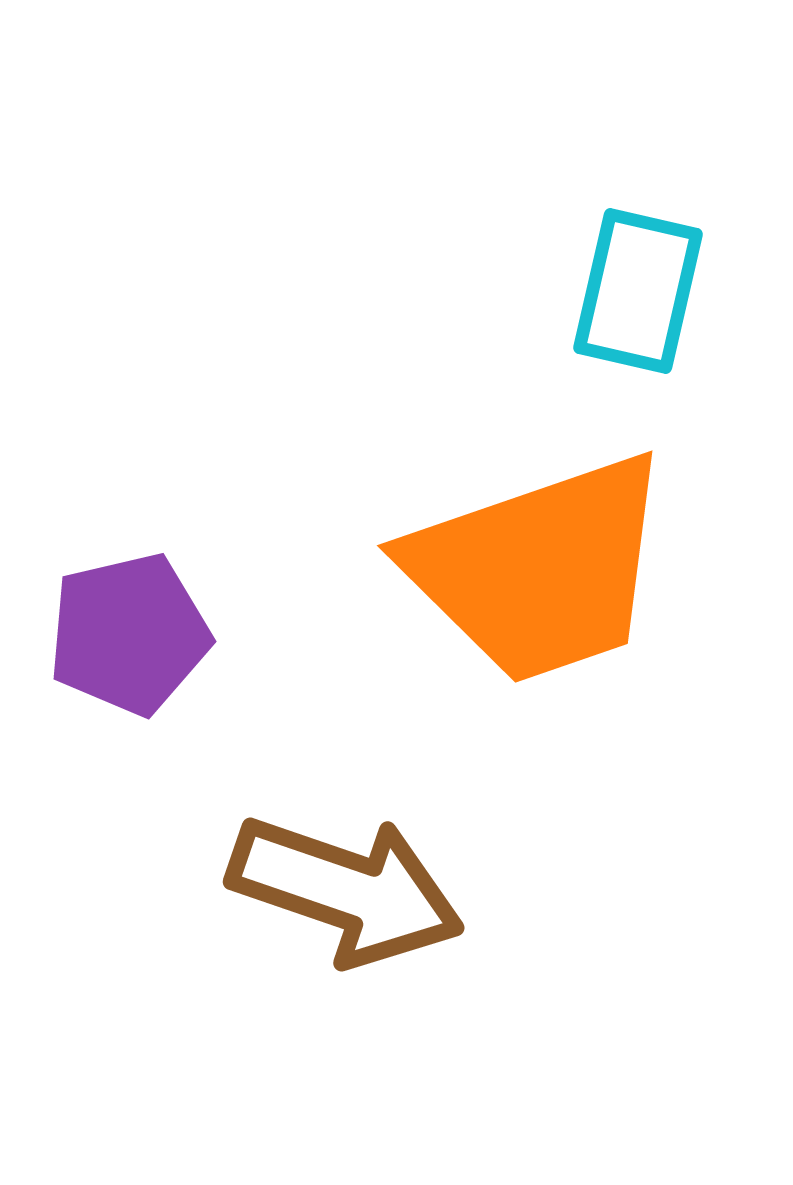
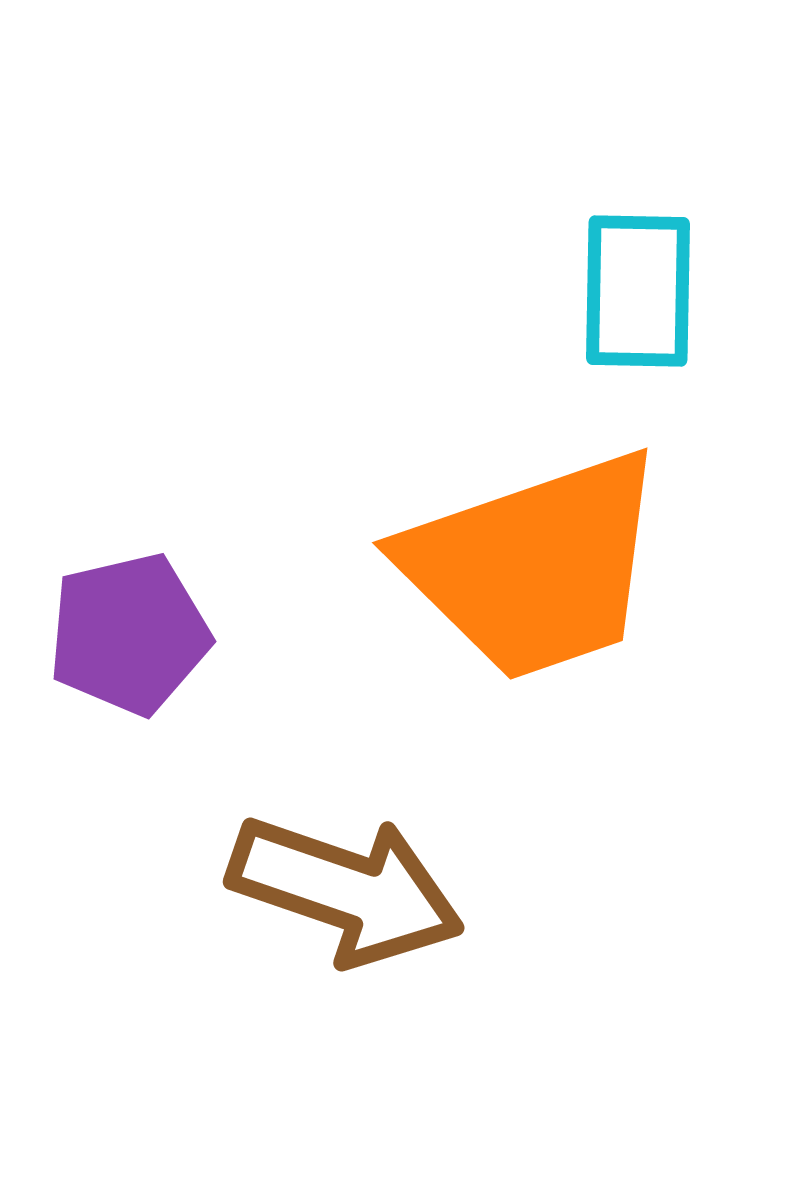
cyan rectangle: rotated 12 degrees counterclockwise
orange trapezoid: moved 5 px left, 3 px up
